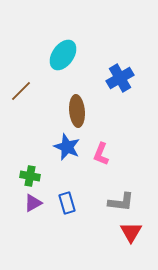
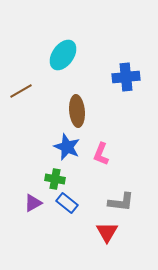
blue cross: moved 6 px right, 1 px up; rotated 24 degrees clockwise
brown line: rotated 15 degrees clockwise
green cross: moved 25 px right, 3 px down
blue rectangle: rotated 35 degrees counterclockwise
red triangle: moved 24 px left
